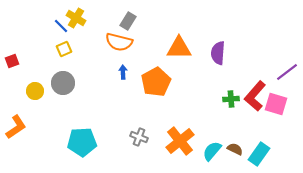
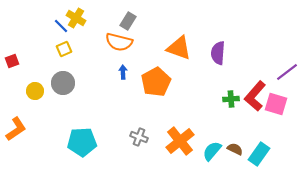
orange triangle: rotated 20 degrees clockwise
orange L-shape: moved 2 px down
